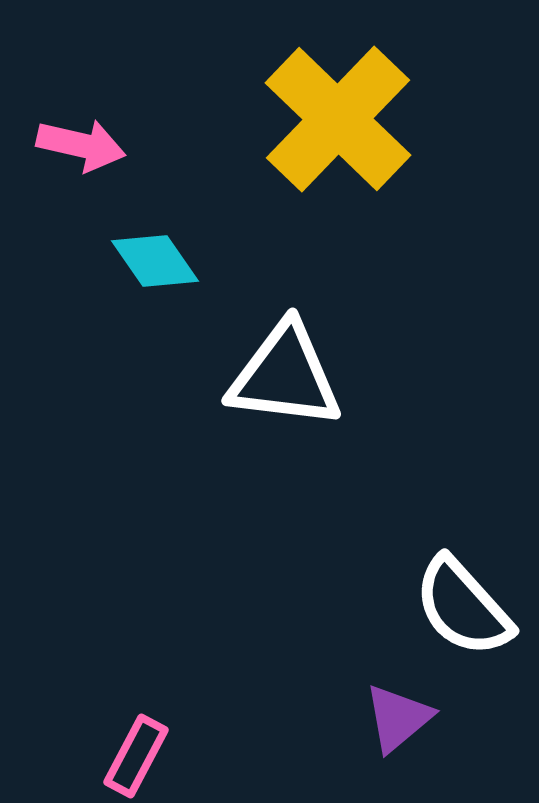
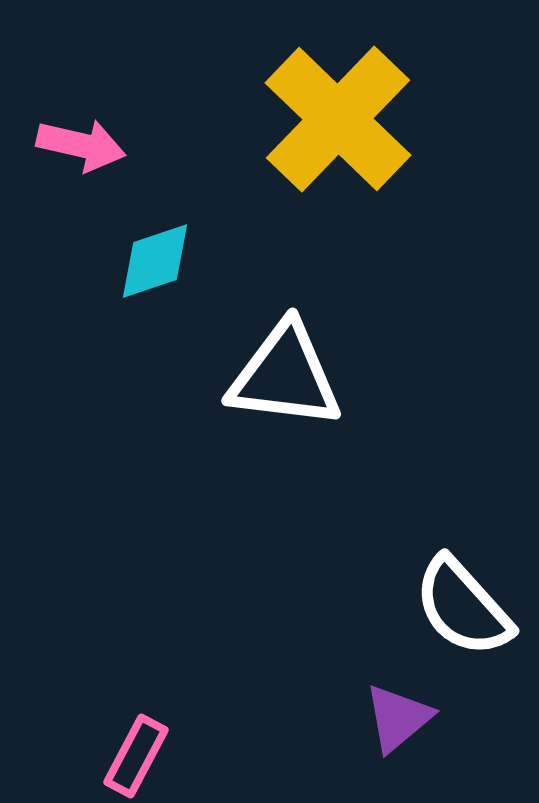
cyan diamond: rotated 74 degrees counterclockwise
